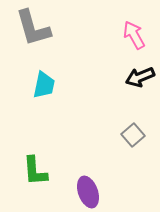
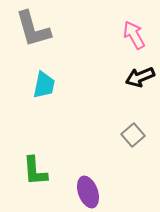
gray L-shape: moved 1 px down
